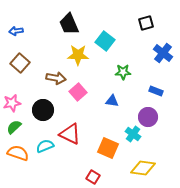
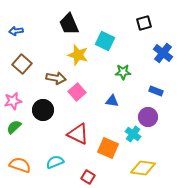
black square: moved 2 px left
cyan square: rotated 12 degrees counterclockwise
yellow star: rotated 15 degrees clockwise
brown square: moved 2 px right, 1 px down
pink square: moved 1 px left
pink star: moved 1 px right, 2 px up
red triangle: moved 8 px right
cyan semicircle: moved 10 px right, 16 px down
orange semicircle: moved 2 px right, 12 px down
red square: moved 5 px left
